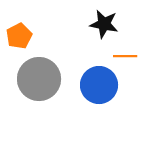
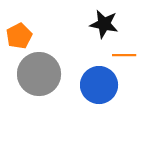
orange line: moved 1 px left, 1 px up
gray circle: moved 5 px up
